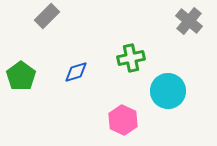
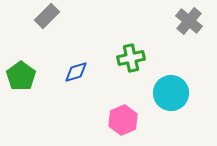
cyan circle: moved 3 px right, 2 px down
pink hexagon: rotated 12 degrees clockwise
